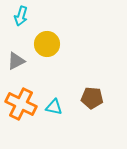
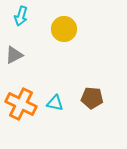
yellow circle: moved 17 px right, 15 px up
gray triangle: moved 2 px left, 6 px up
cyan triangle: moved 1 px right, 4 px up
